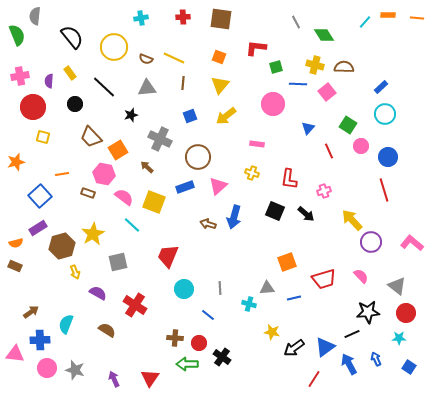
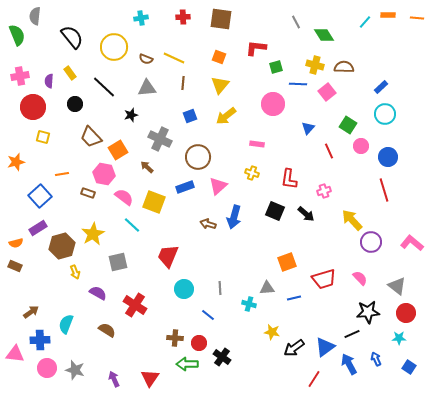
pink semicircle at (361, 276): moved 1 px left, 2 px down
